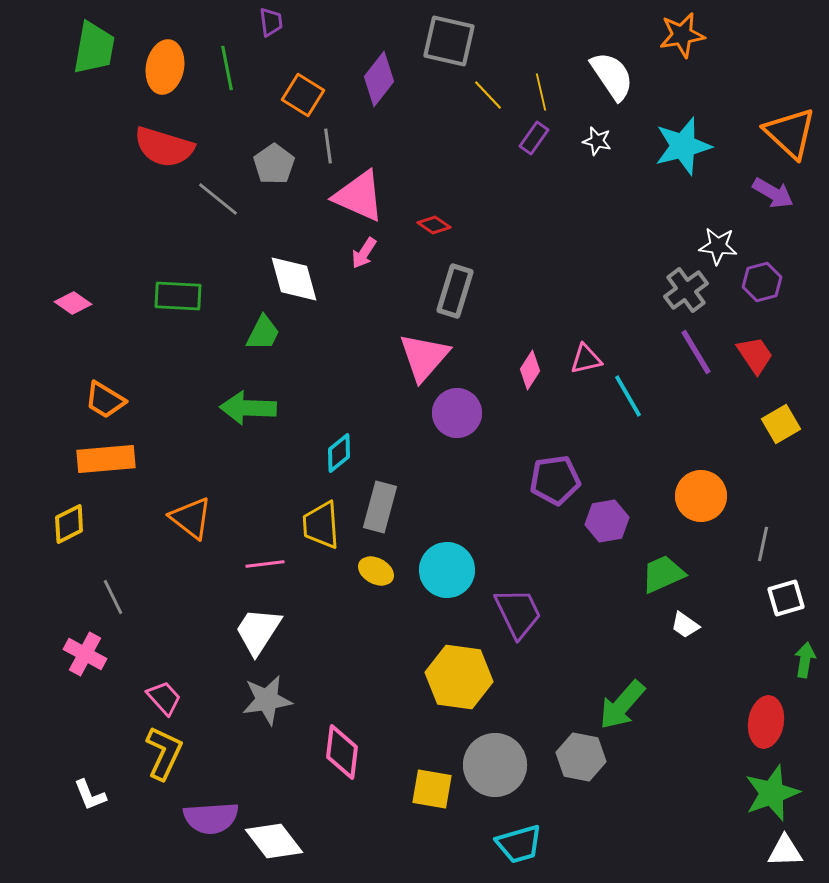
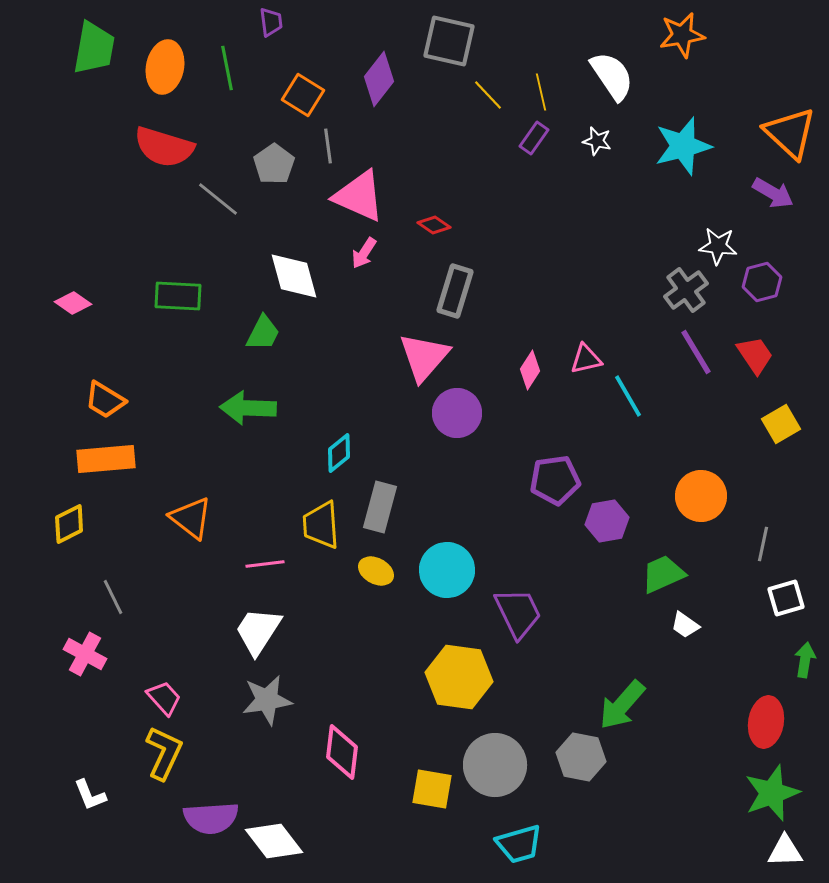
white diamond at (294, 279): moved 3 px up
